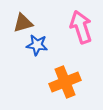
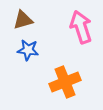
brown triangle: moved 3 px up
blue star: moved 9 px left, 5 px down
